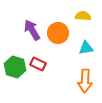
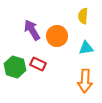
yellow semicircle: rotated 91 degrees counterclockwise
orange circle: moved 1 px left, 3 px down
